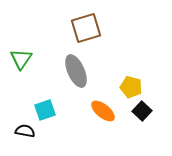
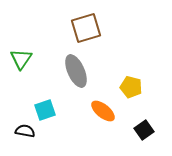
black square: moved 2 px right, 19 px down; rotated 12 degrees clockwise
